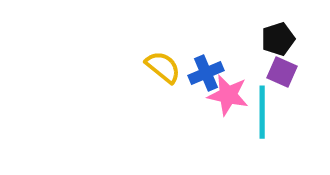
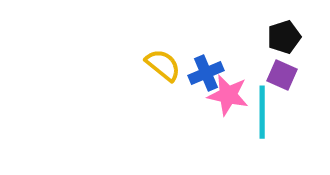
black pentagon: moved 6 px right, 2 px up
yellow semicircle: moved 2 px up
purple square: moved 3 px down
